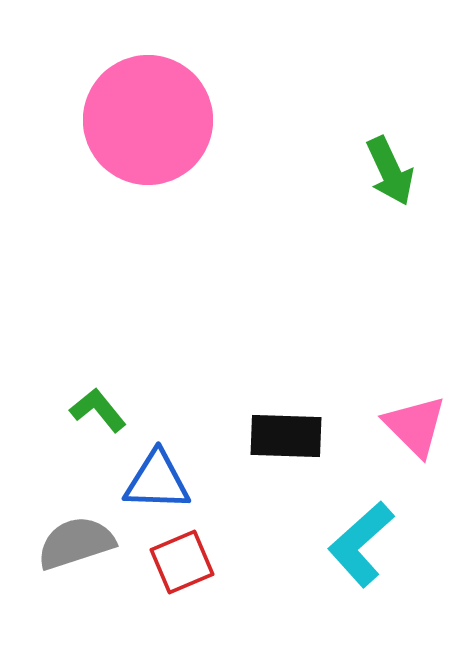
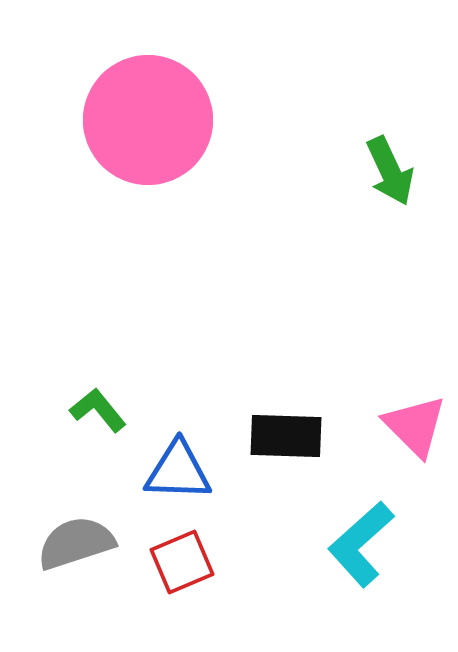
blue triangle: moved 21 px right, 10 px up
